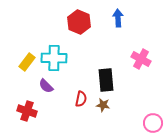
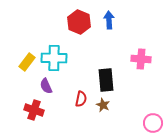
blue arrow: moved 9 px left, 2 px down
pink cross: rotated 24 degrees counterclockwise
purple semicircle: rotated 21 degrees clockwise
brown star: rotated 16 degrees clockwise
red cross: moved 7 px right, 1 px up
